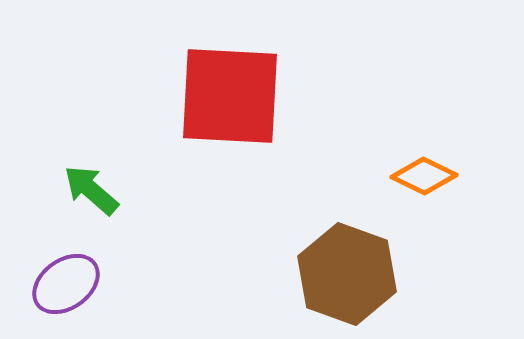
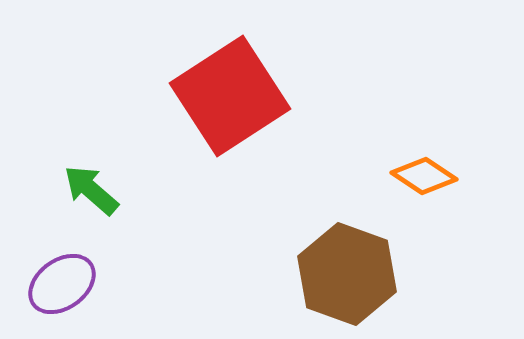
red square: rotated 36 degrees counterclockwise
orange diamond: rotated 8 degrees clockwise
purple ellipse: moved 4 px left
